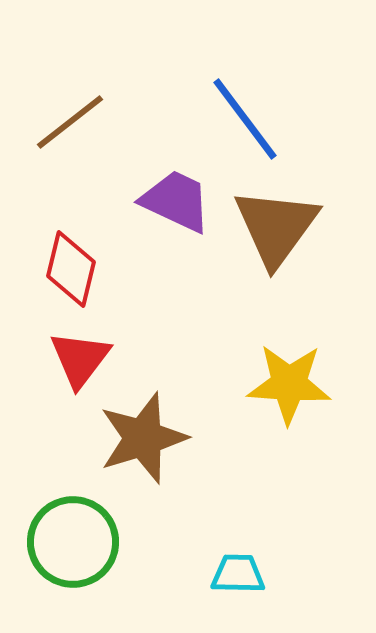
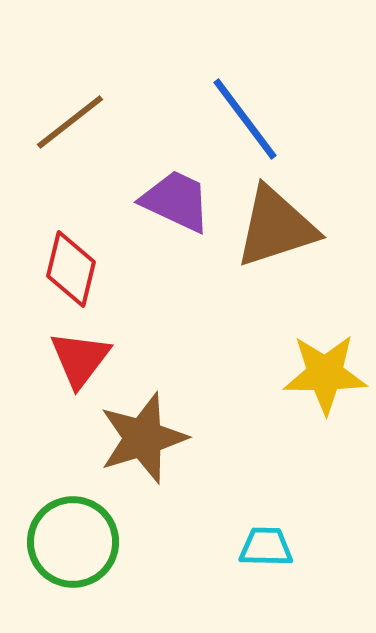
brown triangle: rotated 36 degrees clockwise
yellow star: moved 36 px right, 10 px up; rotated 4 degrees counterclockwise
cyan trapezoid: moved 28 px right, 27 px up
